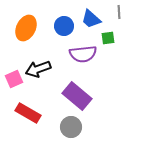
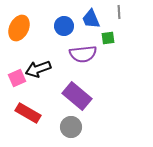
blue trapezoid: rotated 25 degrees clockwise
orange ellipse: moved 7 px left
pink square: moved 3 px right, 1 px up
